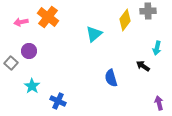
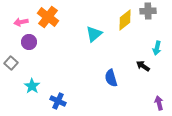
yellow diamond: rotated 15 degrees clockwise
purple circle: moved 9 px up
